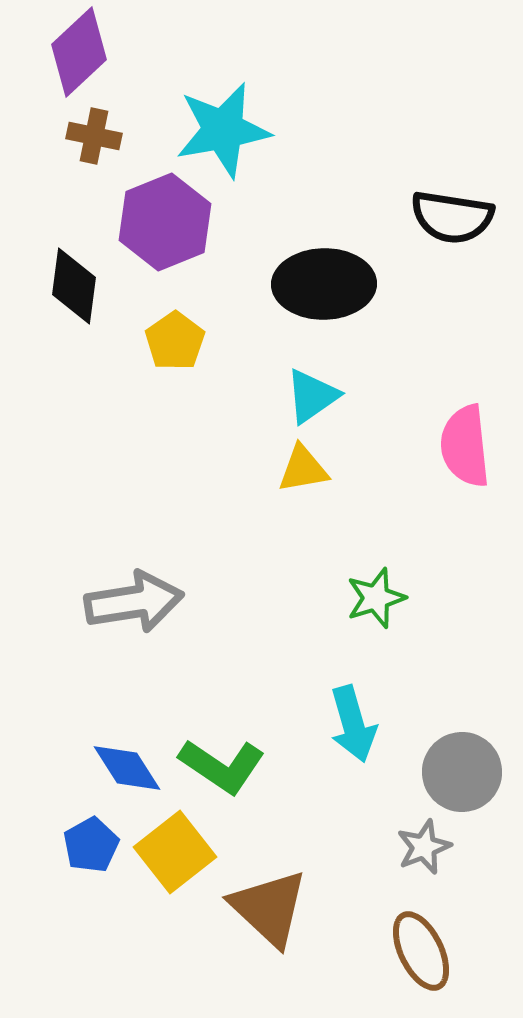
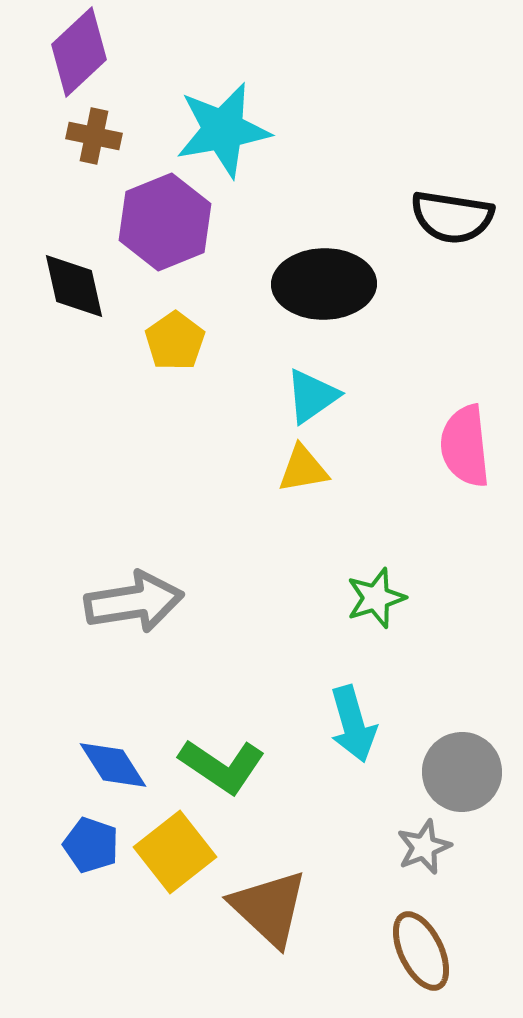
black diamond: rotated 20 degrees counterclockwise
blue diamond: moved 14 px left, 3 px up
blue pentagon: rotated 24 degrees counterclockwise
